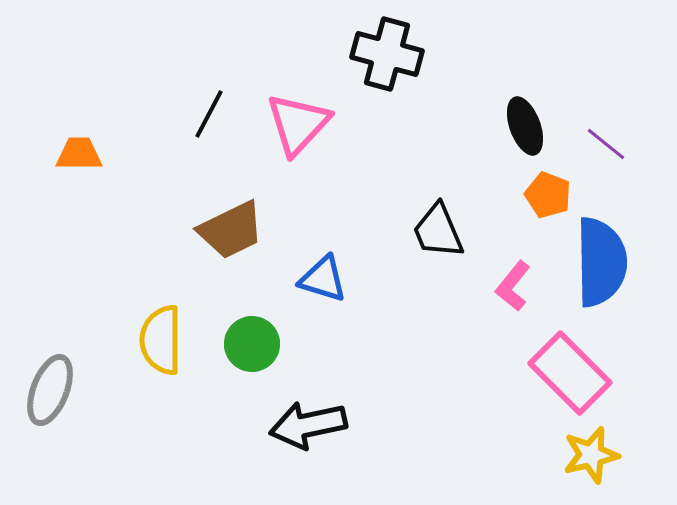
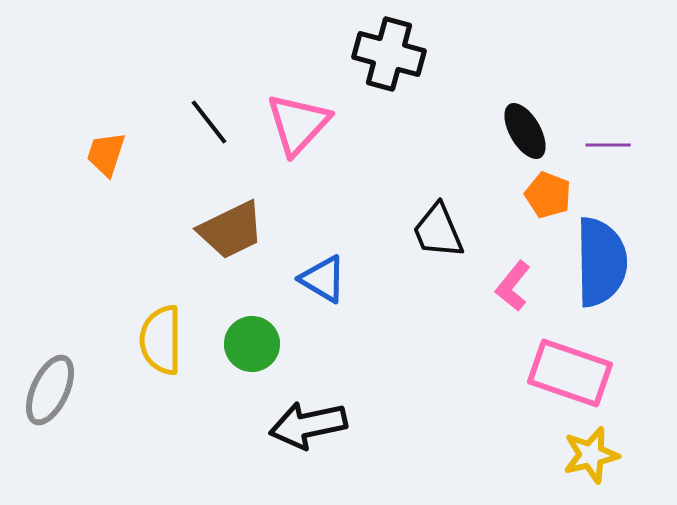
black cross: moved 2 px right
black line: moved 8 px down; rotated 66 degrees counterclockwise
black ellipse: moved 5 px down; rotated 10 degrees counterclockwise
purple line: moved 2 px right, 1 px down; rotated 39 degrees counterclockwise
orange trapezoid: moved 27 px right; rotated 72 degrees counterclockwise
blue triangle: rotated 14 degrees clockwise
pink rectangle: rotated 26 degrees counterclockwise
gray ellipse: rotated 4 degrees clockwise
